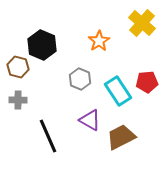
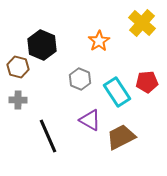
cyan rectangle: moved 1 px left, 1 px down
